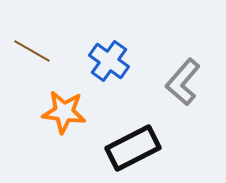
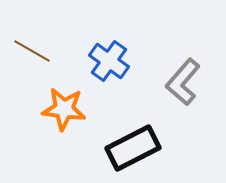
orange star: moved 3 px up
